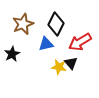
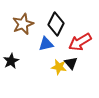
black star: moved 1 px left, 7 px down
